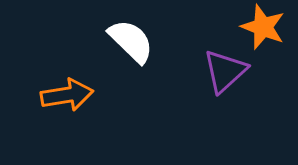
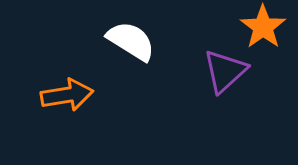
orange star: rotated 15 degrees clockwise
white semicircle: rotated 12 degrees counterclockwise
